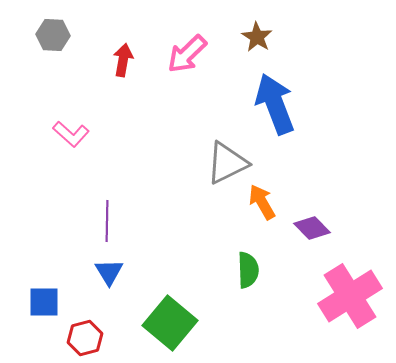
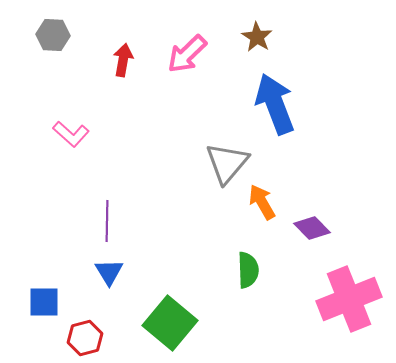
gray triangle: rotated 24 degrees counterclockwise
pink cross: moved 1 px left, 3 px down; rotated 10 degrees clockwise
